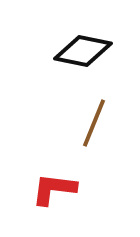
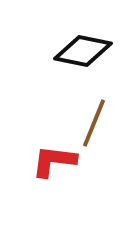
red L-shape: moved 28 px up
